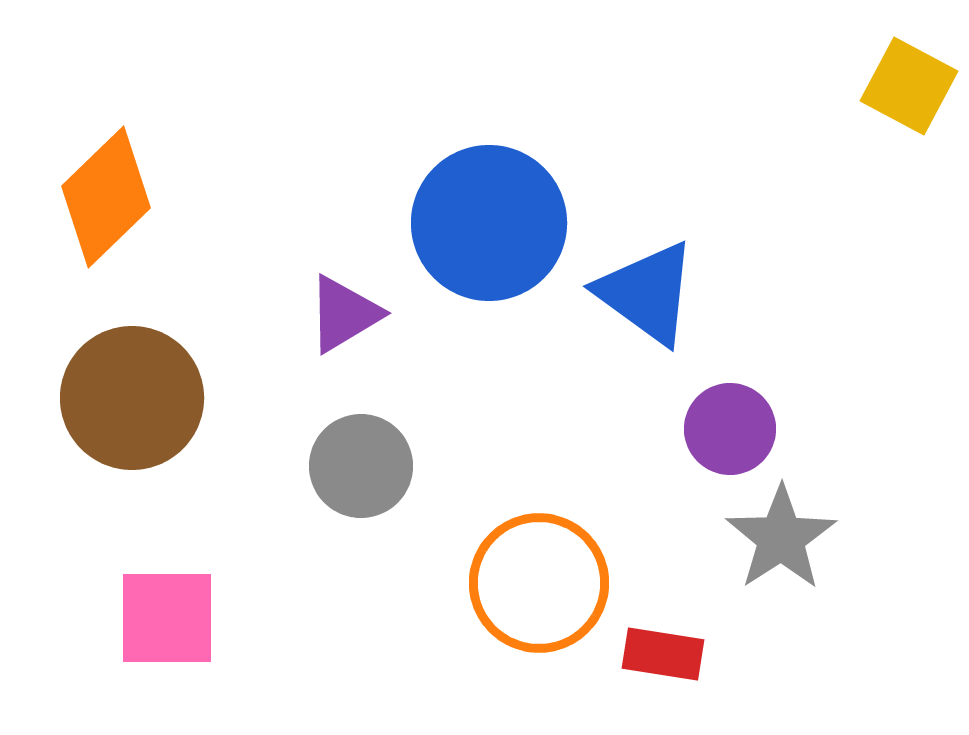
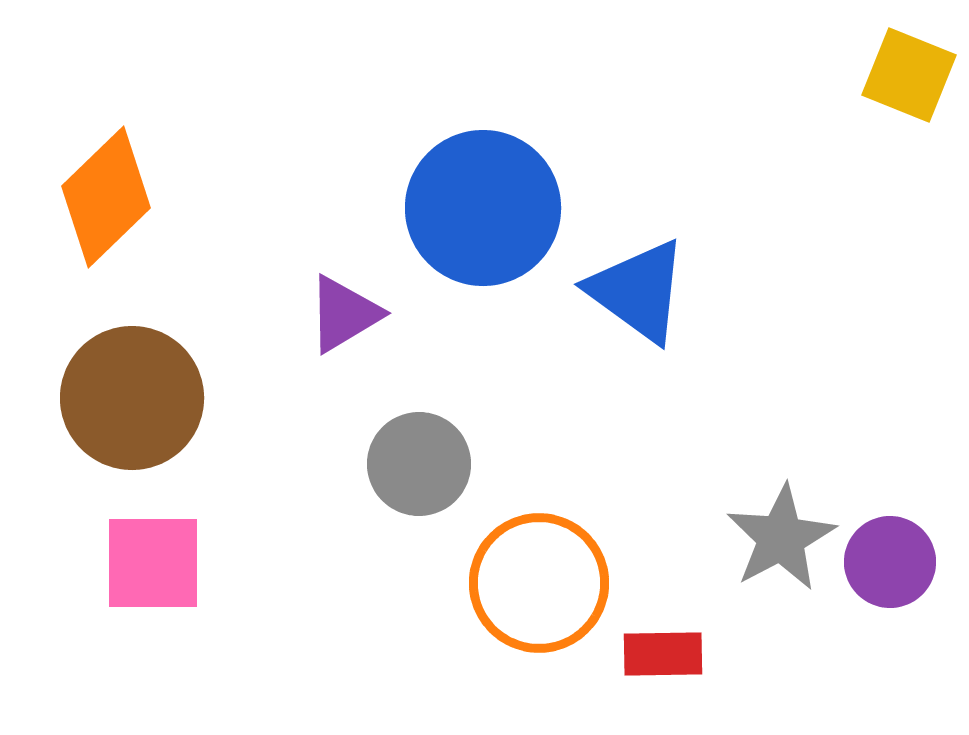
yellow square: moved 11 px up; rotated 6 degrees counterclockwise
blue circle: moved 6 px left, 15 px up
blue triangle: moved 9 px left, 2 px up
purple circle: moved 160 px right, 133 px down
gray circle: moved 58 px right, 2 px up
gray star: rotated 5 degrees clockwise
pink square: moved 14 px left, 55 px up
red rectangle: rotated 10 degrees counterclockwise
